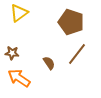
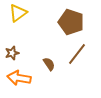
yellow triangle: moved 1 px left
brown star: rotated 24 degrees counterclockwise
brown semicircle: moved 1 px down
orange arrow: rotated 25 degrees counterclockwise
